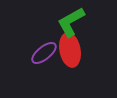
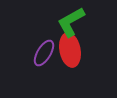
purple ellipse: rotated 20 degrees counterclockwise
